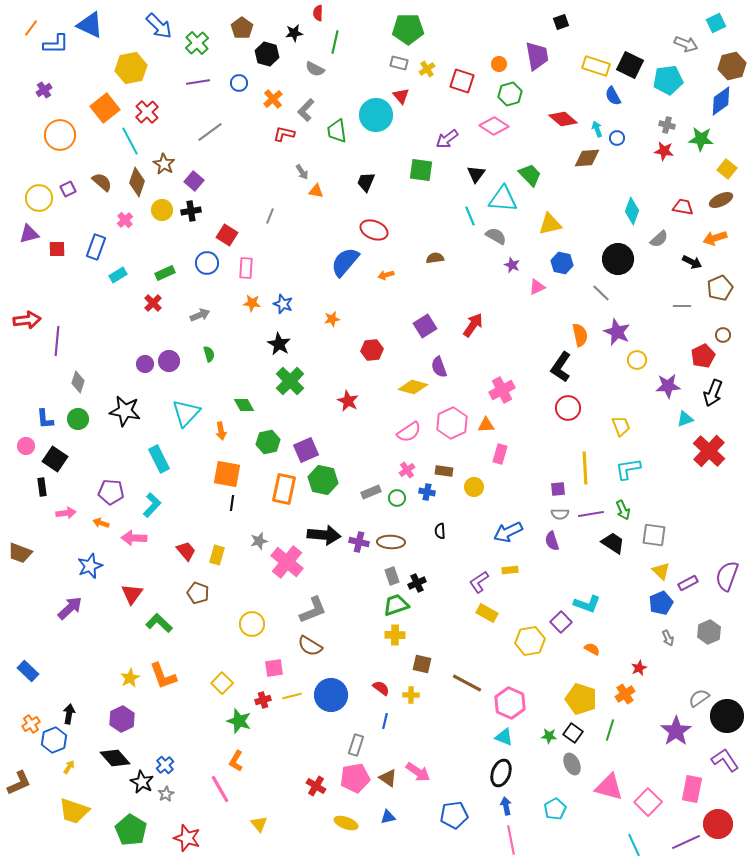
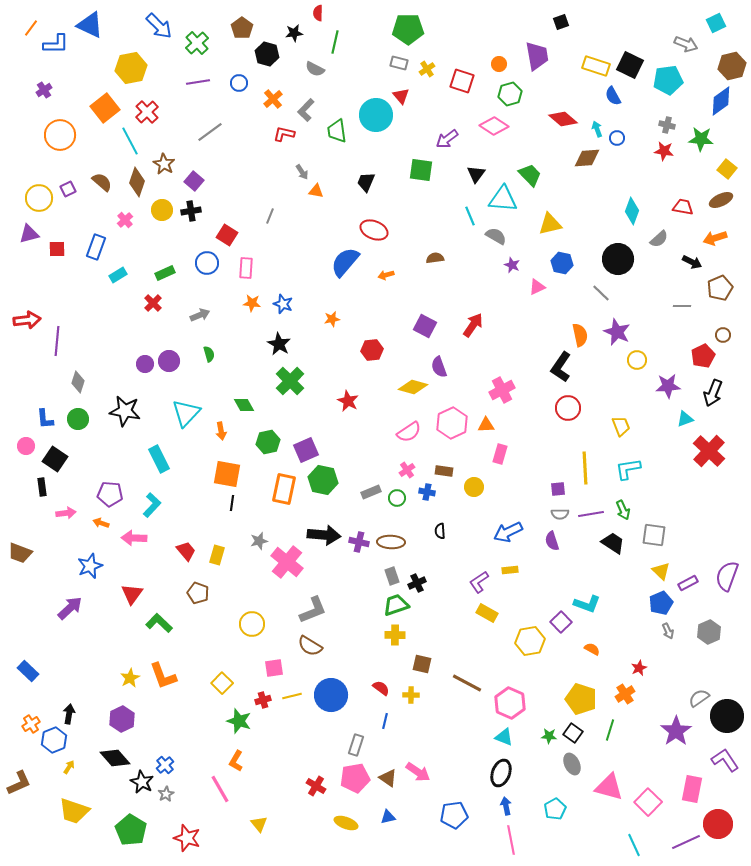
purple square at (425, 326): rotated 30 degrees counterclockwise
purple pentagon at (111, 492): moved 1 px left, 2 px down
gray arrow at (668, 638): moved 7 px up
